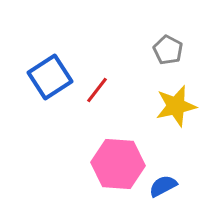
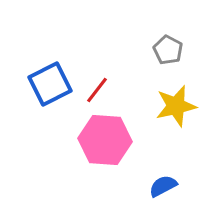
blue square: moved 7 px down; rotated 6 degrees clockwise
pink hexagon: moved 13 px left, 24 px up
